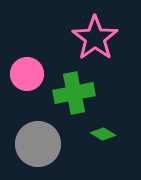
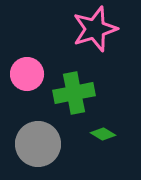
pink star: moved 9 px up; rotated 18 degrees clockwise
